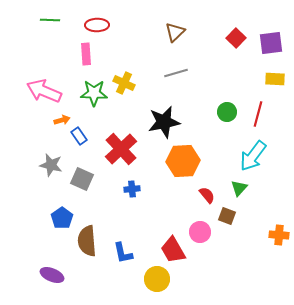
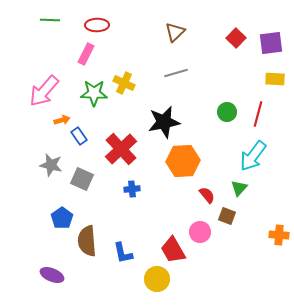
pink rectangle: rotated 30 degrees clockwise
pink arrow: rotated 72 degrees counterclockwise
